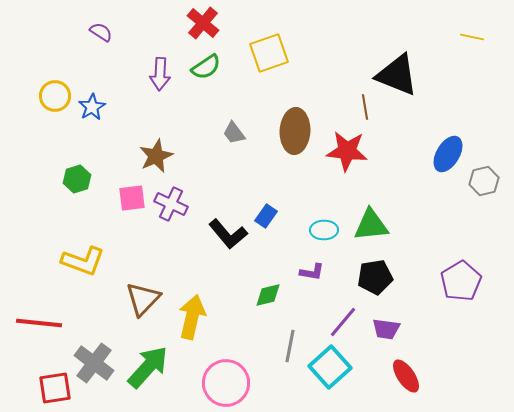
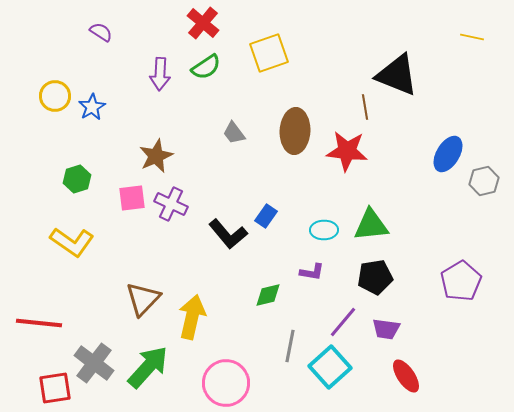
yellow L-shape: moved 11 px left, 19 px up; rotated 15 degrees clockwise
